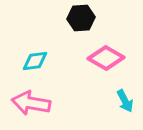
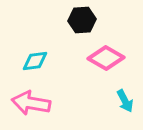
black hexagon: moved 1 px right, 2 px down
